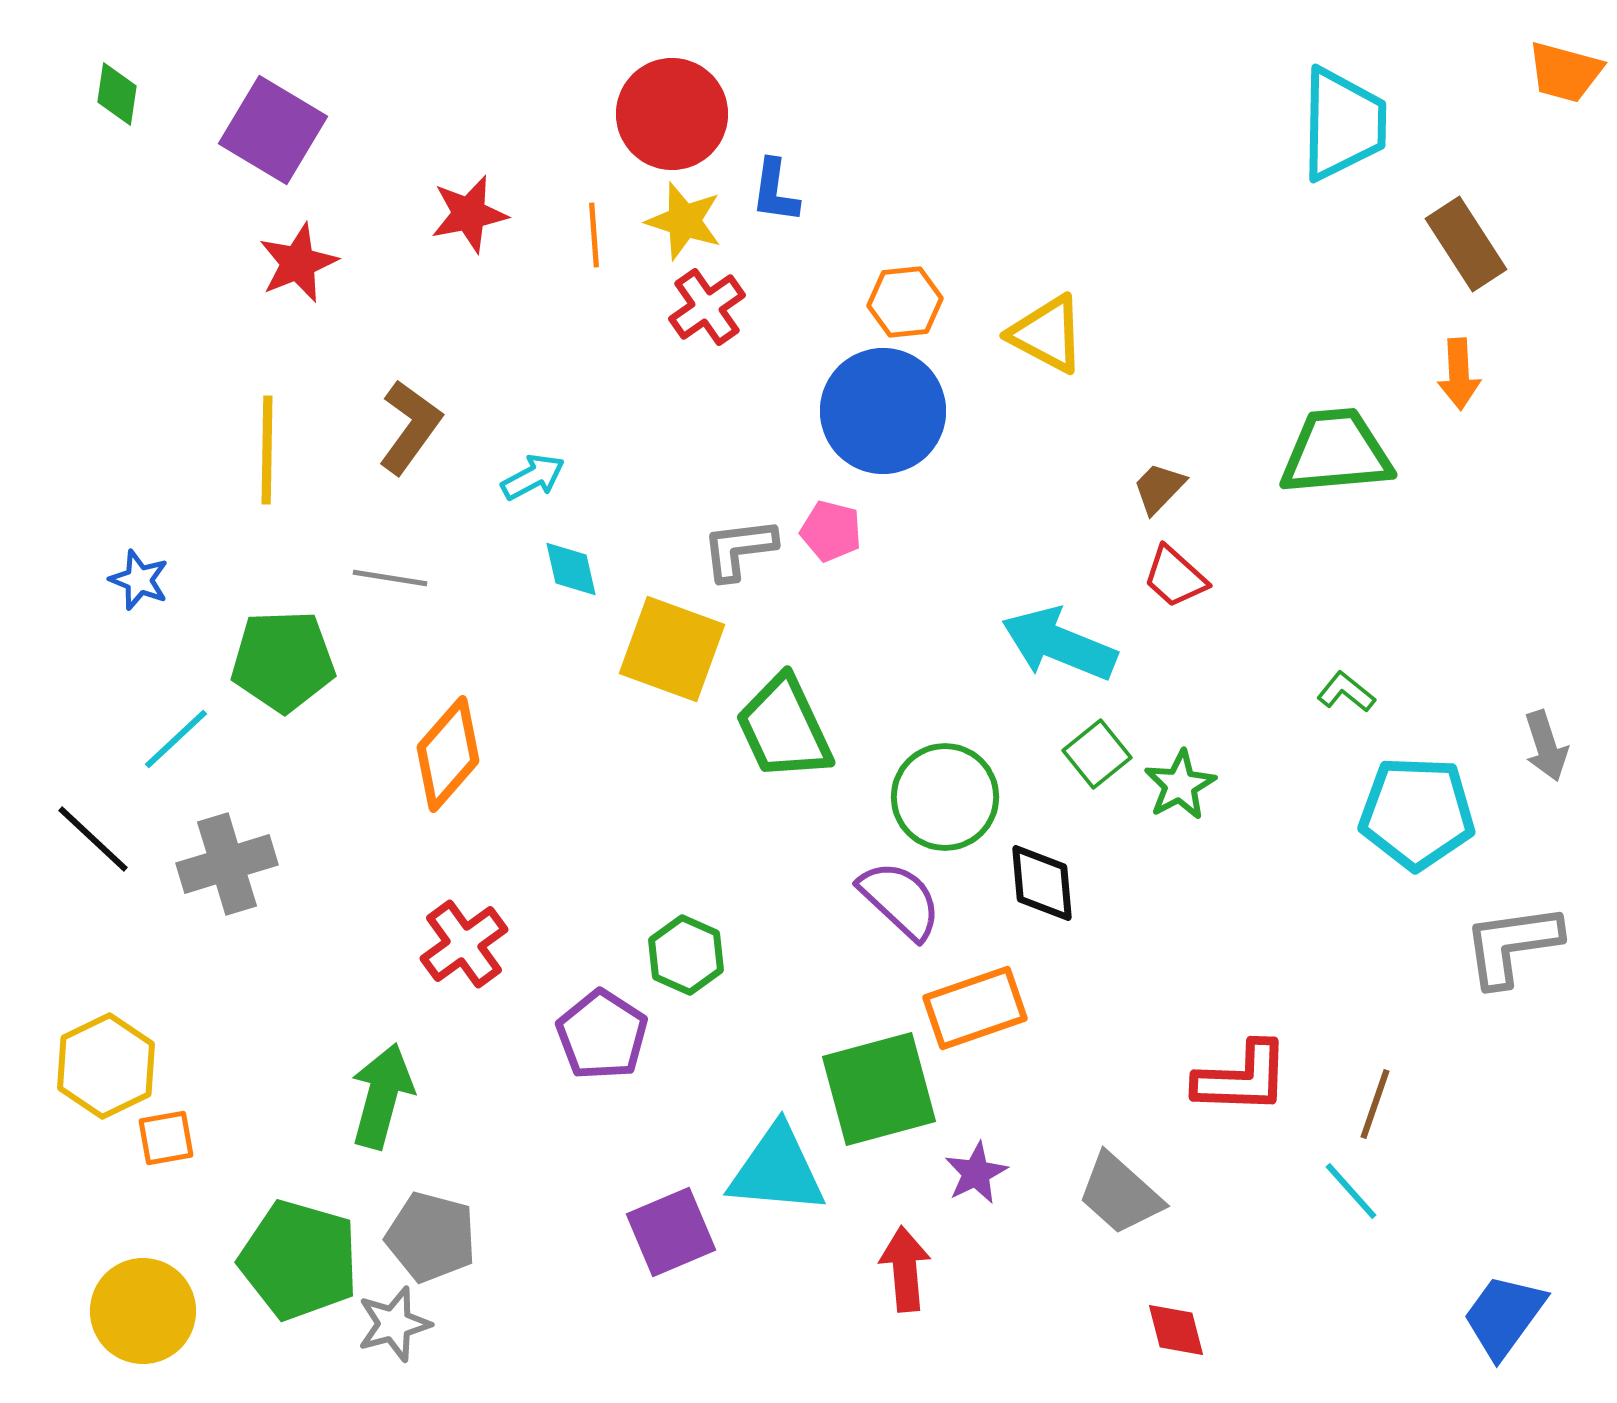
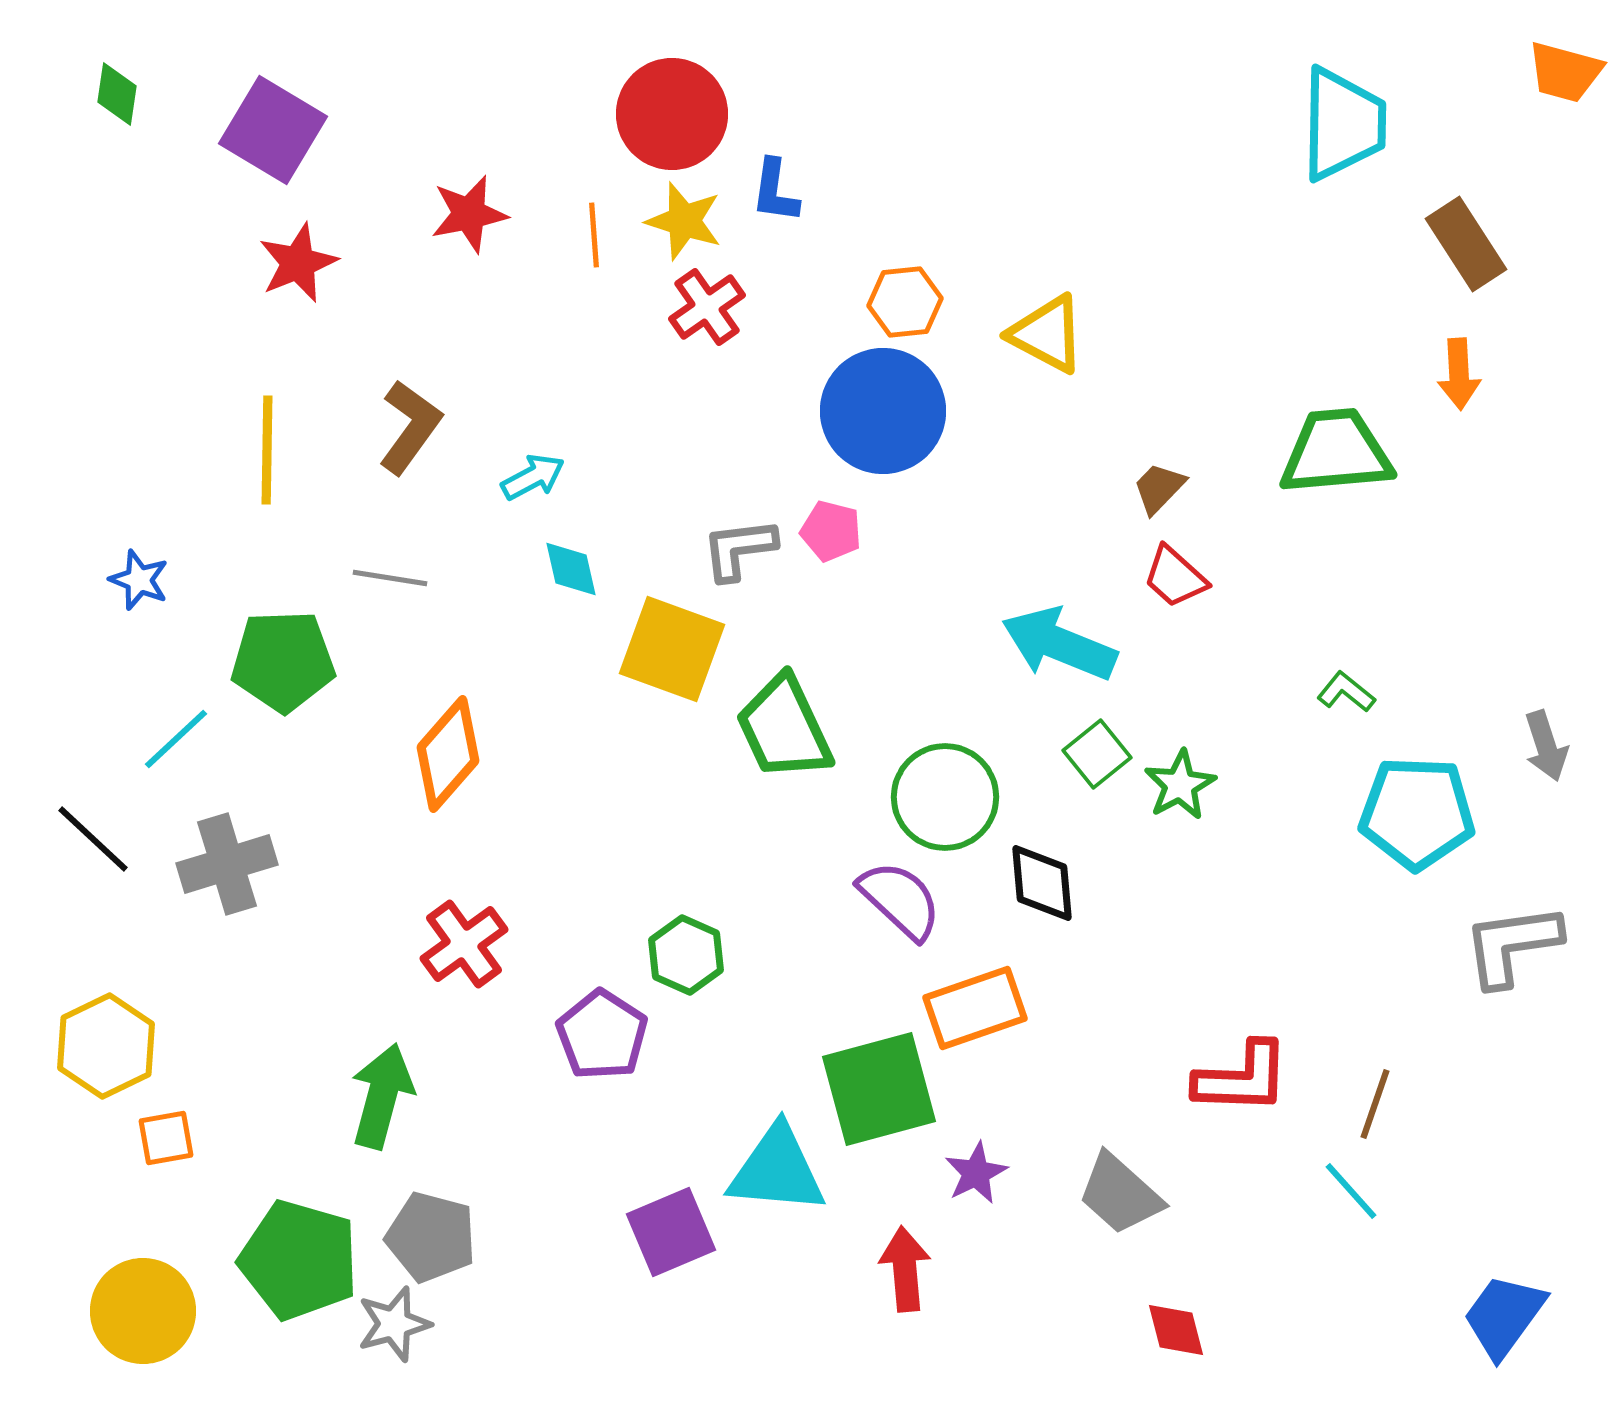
yellow hexagon at (106, 1066): moved 20 px up
